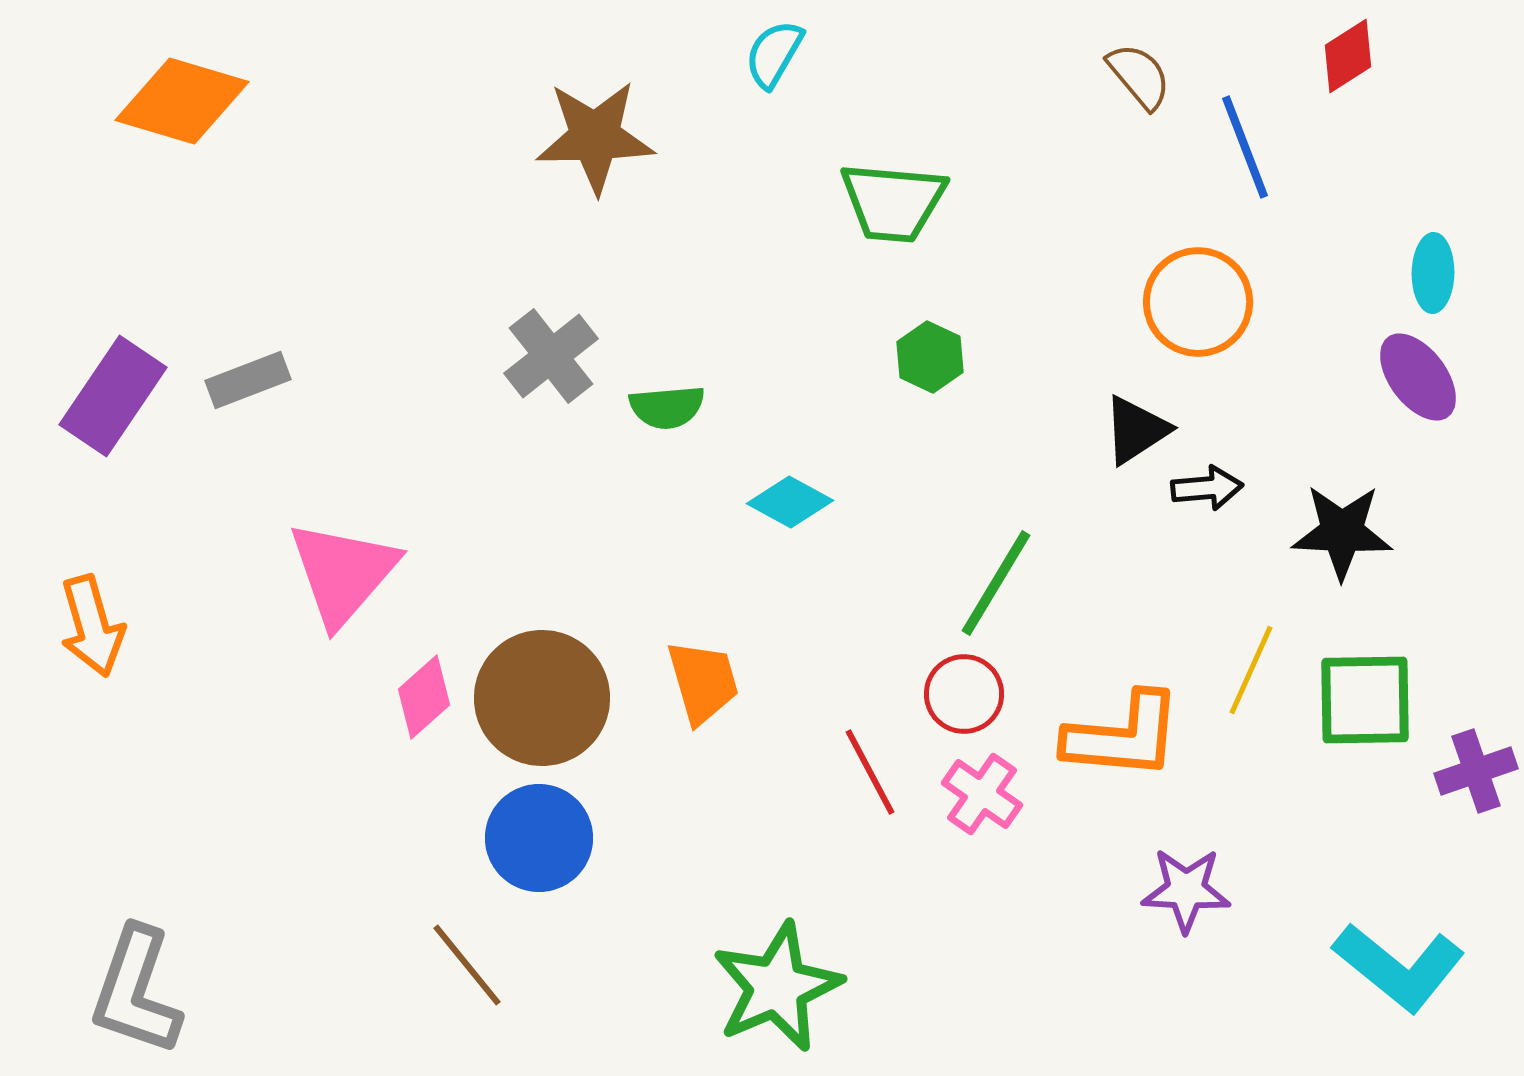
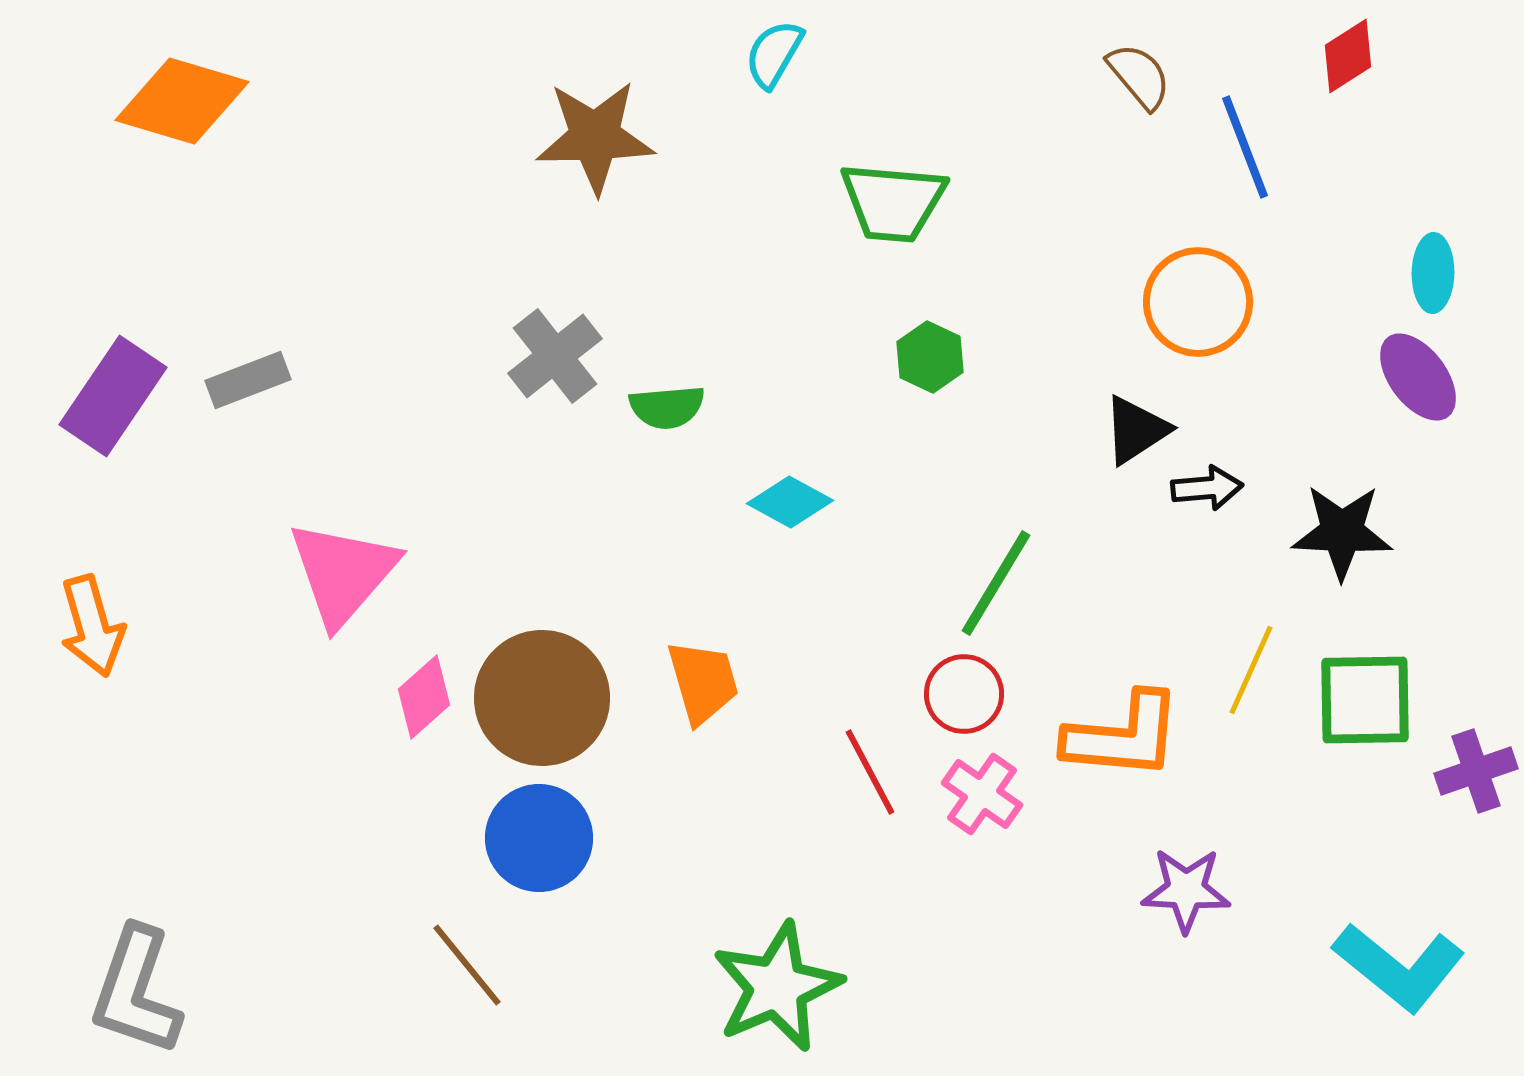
gray cross: moved 4 px right
